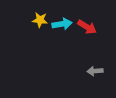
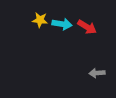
cyan arrow: rotated 18 degrees clockwise
gray arrow: moved 2 px right, 2 px down
